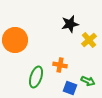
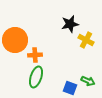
yellow cross: moved 3 px left; rotated 21 degrees counterclockwise
orange cross: moved 25 px left, 10 px up; rotated 16 degrees counterclockwise
